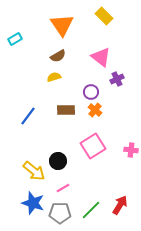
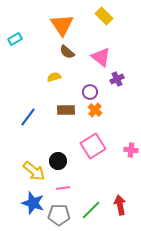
brown semicircle: moved 9 px right, 4 px up; rotated 70 degrees clockwise
purple circle: moved 1 px left
blue line: moved 1 px down
pink line: rotated 24 degrees clockwise
red arrow: rotated 42 degrees counterclockwise
gray pentagon: moved 1 px left, 2 px down
